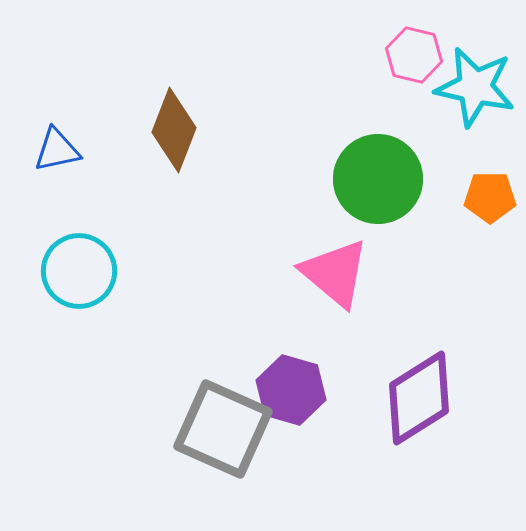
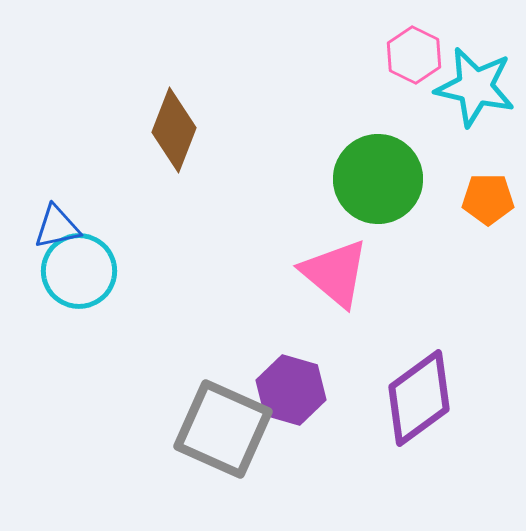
pink hexagon: rotated 12 degrees clockwise
blue triangle: moved 77 px down
orange pentagon: moved 2 px left, 2 px down
purple diamond: rotated 4 degrees counterclockwise
